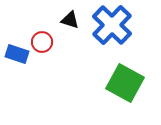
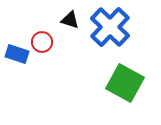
blue cross: moved 2 px left, 2 px down
